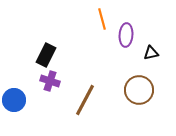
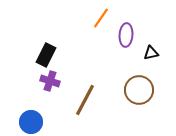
orange line: moved 1 px left, 1 px up; rotated 50 degrees clockwise
blue circle: moved 17 px right, 22 px down
